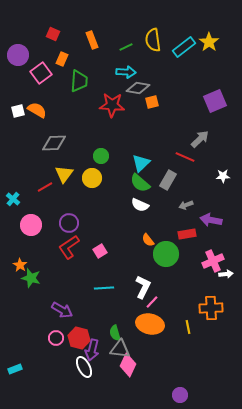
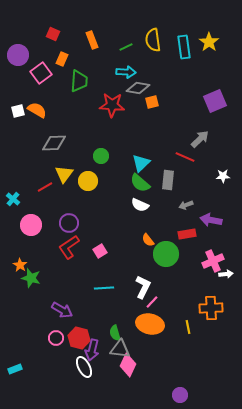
cyan rectangle at (184, 47): rotated 60 degrees counterclockwise
yellow circle at (92, 178): moved 4 px left, 3 px down
gray rectangle at (168, 180): rotated 24 degrees counterclockwise
